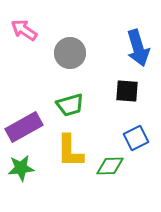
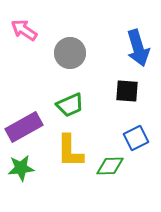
green trapezoid: rotated 8 degrees counterclockwise
